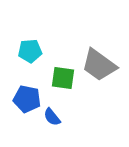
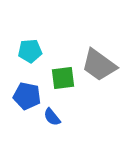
green square: rotated 15 degrees counterclockwise
blue pentagon: moved 3 px up
